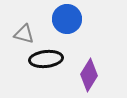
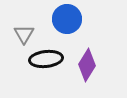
gray triangle: rotated 45 degrees clockwise
purple diamond: moved 2 px left, 10 px up
